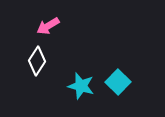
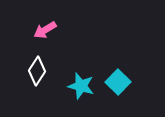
pink arrow: moved 3 px left, 4 px down
white diamond: moved 10 px down
